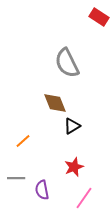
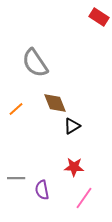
gray semicircle: moved 32 px left; rotated 8 degrees counterclockwise
orange line: moved 7 px left, 32 px up
red star: rotated 24 degrees clockwise
